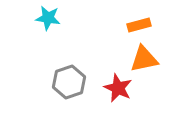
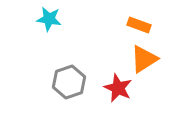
cyan star: moved 1 px right, 1 px down
orange rectangle: rotated 35 degrees clockwise
orange triangle: rotated 20 degrees counterclockwise
